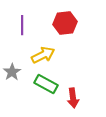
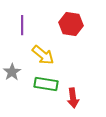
red hexagon: moved 6 px right, 1 px down; rotated 15 degrees clockwise
yellow arrow: rotated 65 degrees clockwise
green rectangle: rotated 20 degrees counterclockwise
